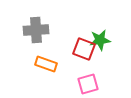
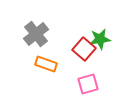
gray cross: moved 4 px down; rotated 35 degrees counterclockwise
green star: moved 1 px up
red square: rotated 20 degrees clockwise
